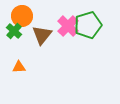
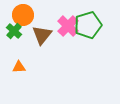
orange circle: moved 1 px right, 1 px up
